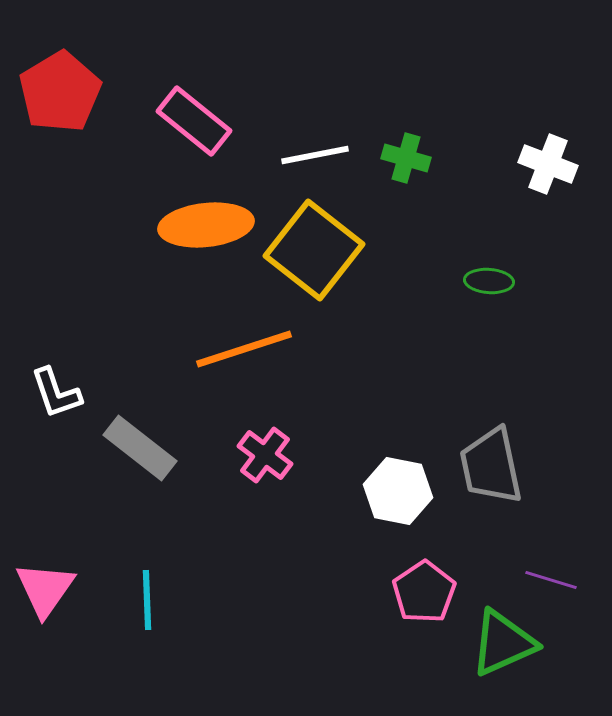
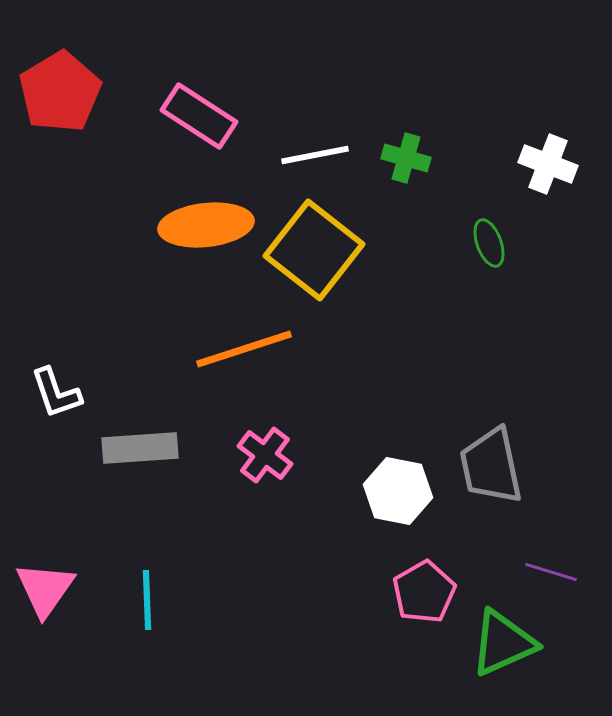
pink rectangle: moved 5 px right, 5 px up; rotated 6 degrees counterclockwise
green ellipse: moved 38 px up; rotated 66 degrees clockwise
gray rectangle: rotated 42 degrees counterclockwise
purple line: moved 8 px up
pink pentagon: rotated 4 degrees clockwise
